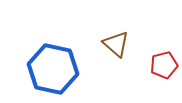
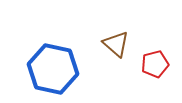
red pentagon: moved 9 px left, 1 px up
